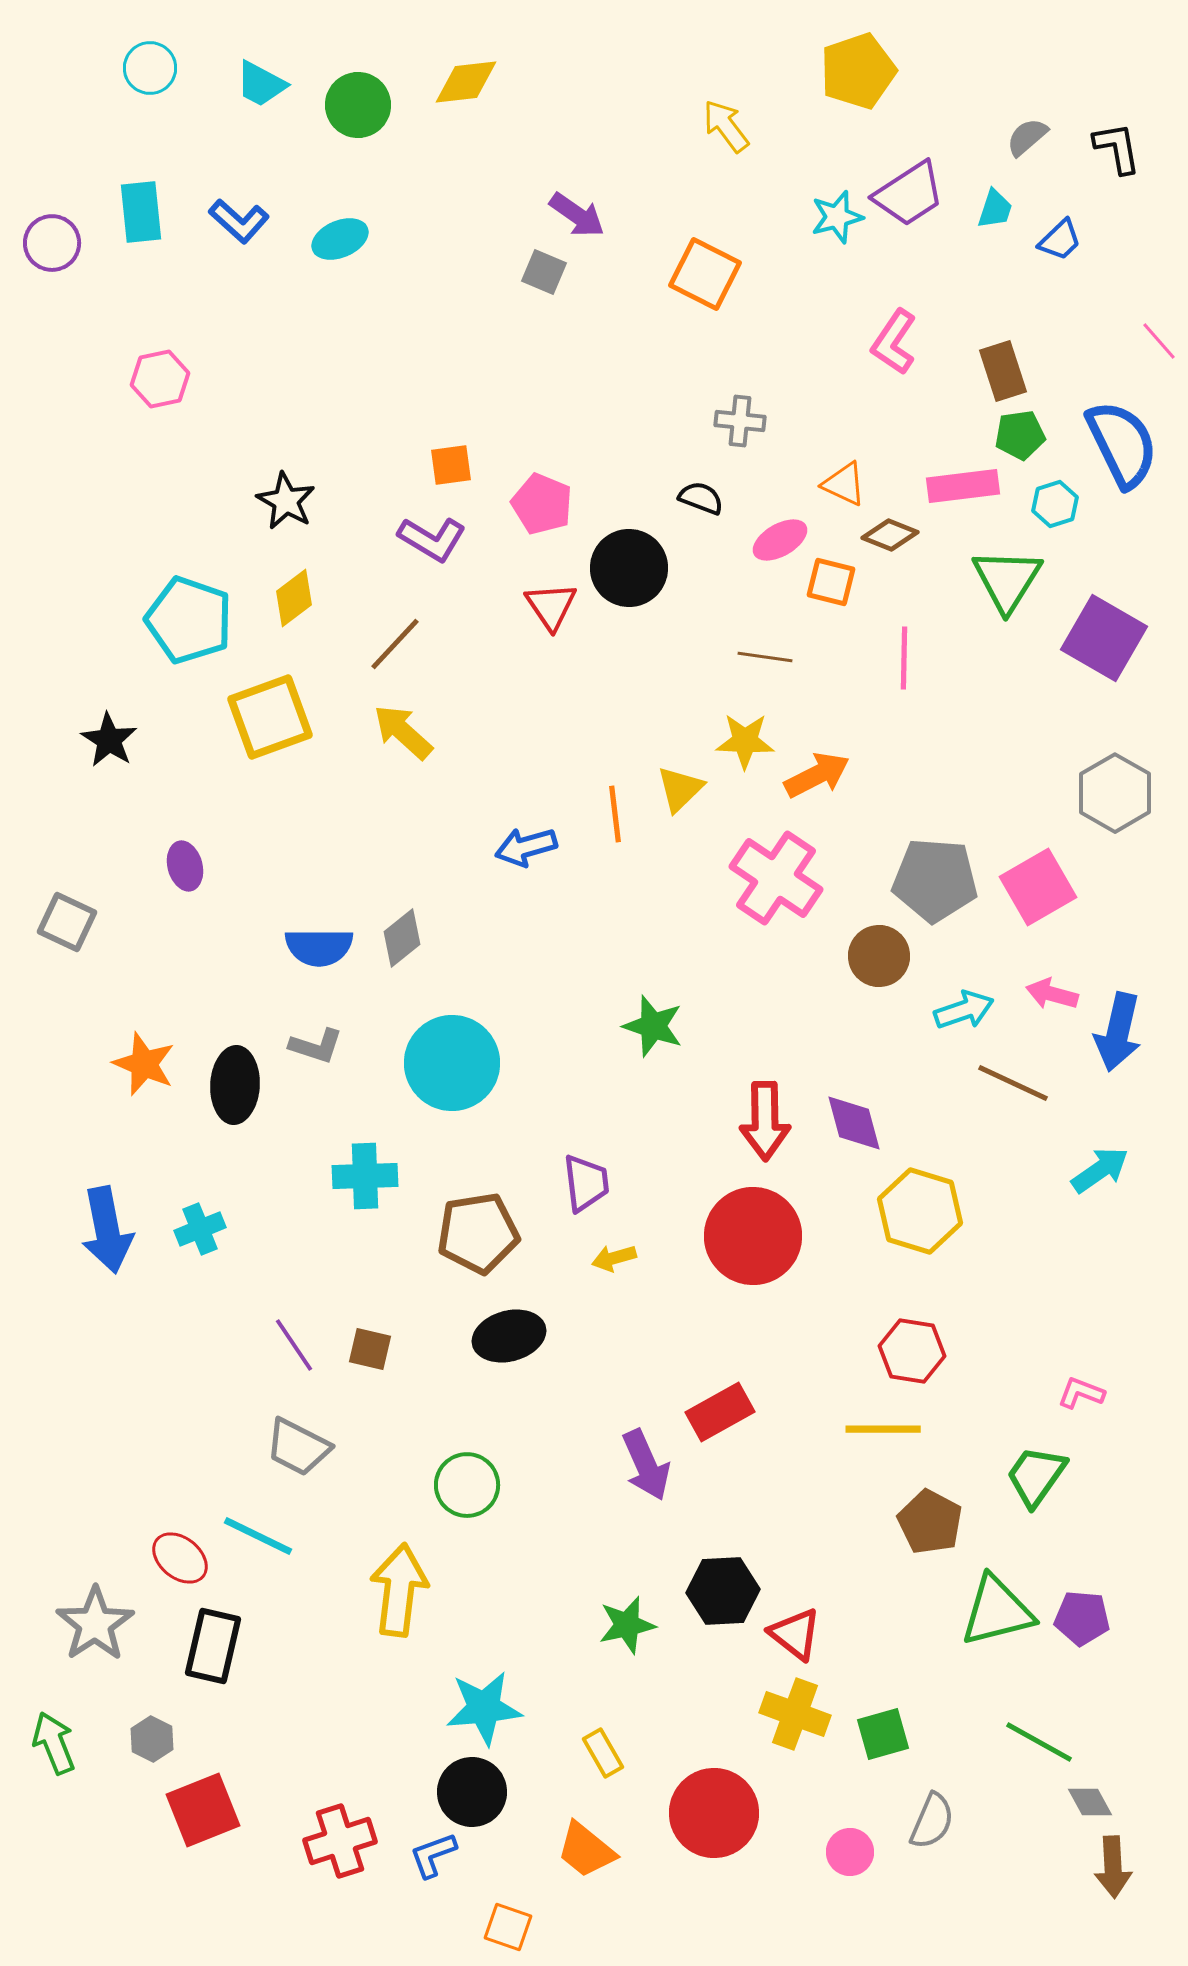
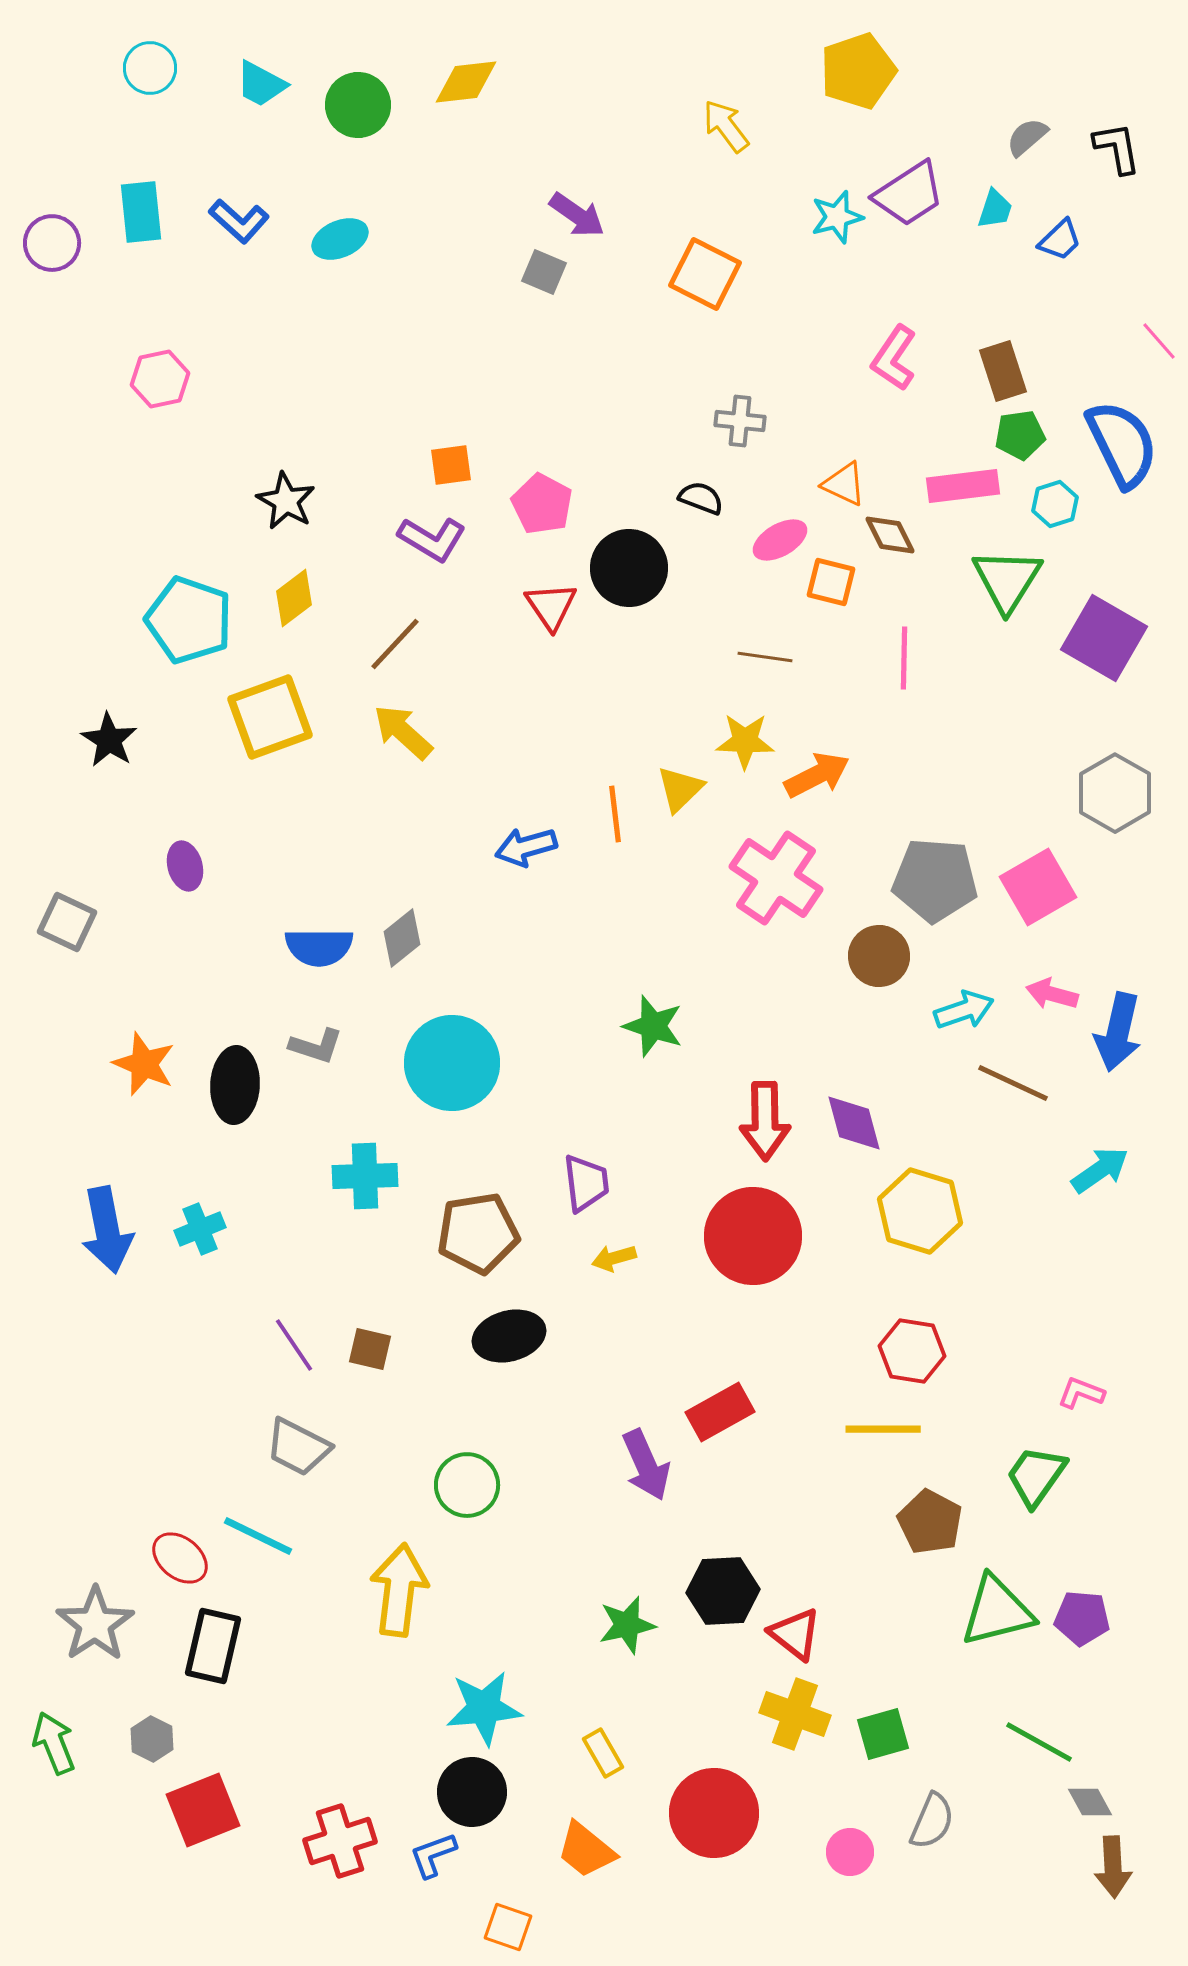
pink L-shape at (894, 342): moved 16 px down
pink pentagon at (542, 504): rotated 6 degrees clockwise
brown diamond at (890, 535): rotated 42 degrees clockwise
